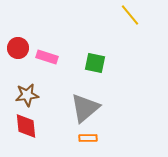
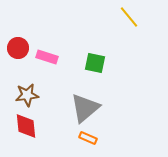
yellow line: moved 1 px left, 2 px down
orange rectangle: rotated 24 degrees clockwise
